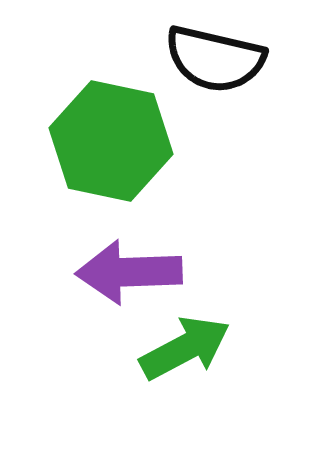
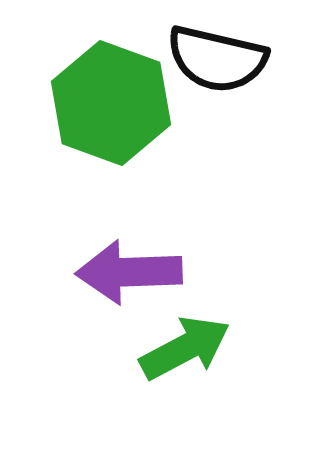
black semicircle: moved 2 px right
green hexagon: moved 38 px up; rotated 8 degrees clockwise
